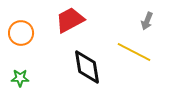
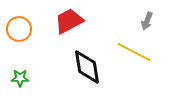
red trapezoid: moved 1 px left, 1 px down
orange circle: moved 2 px left, 4 px up
